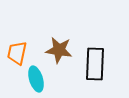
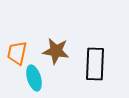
brown star: moved 3 px left, 1 px down
cyan ellipse: moved 2 px left, 1 px up
